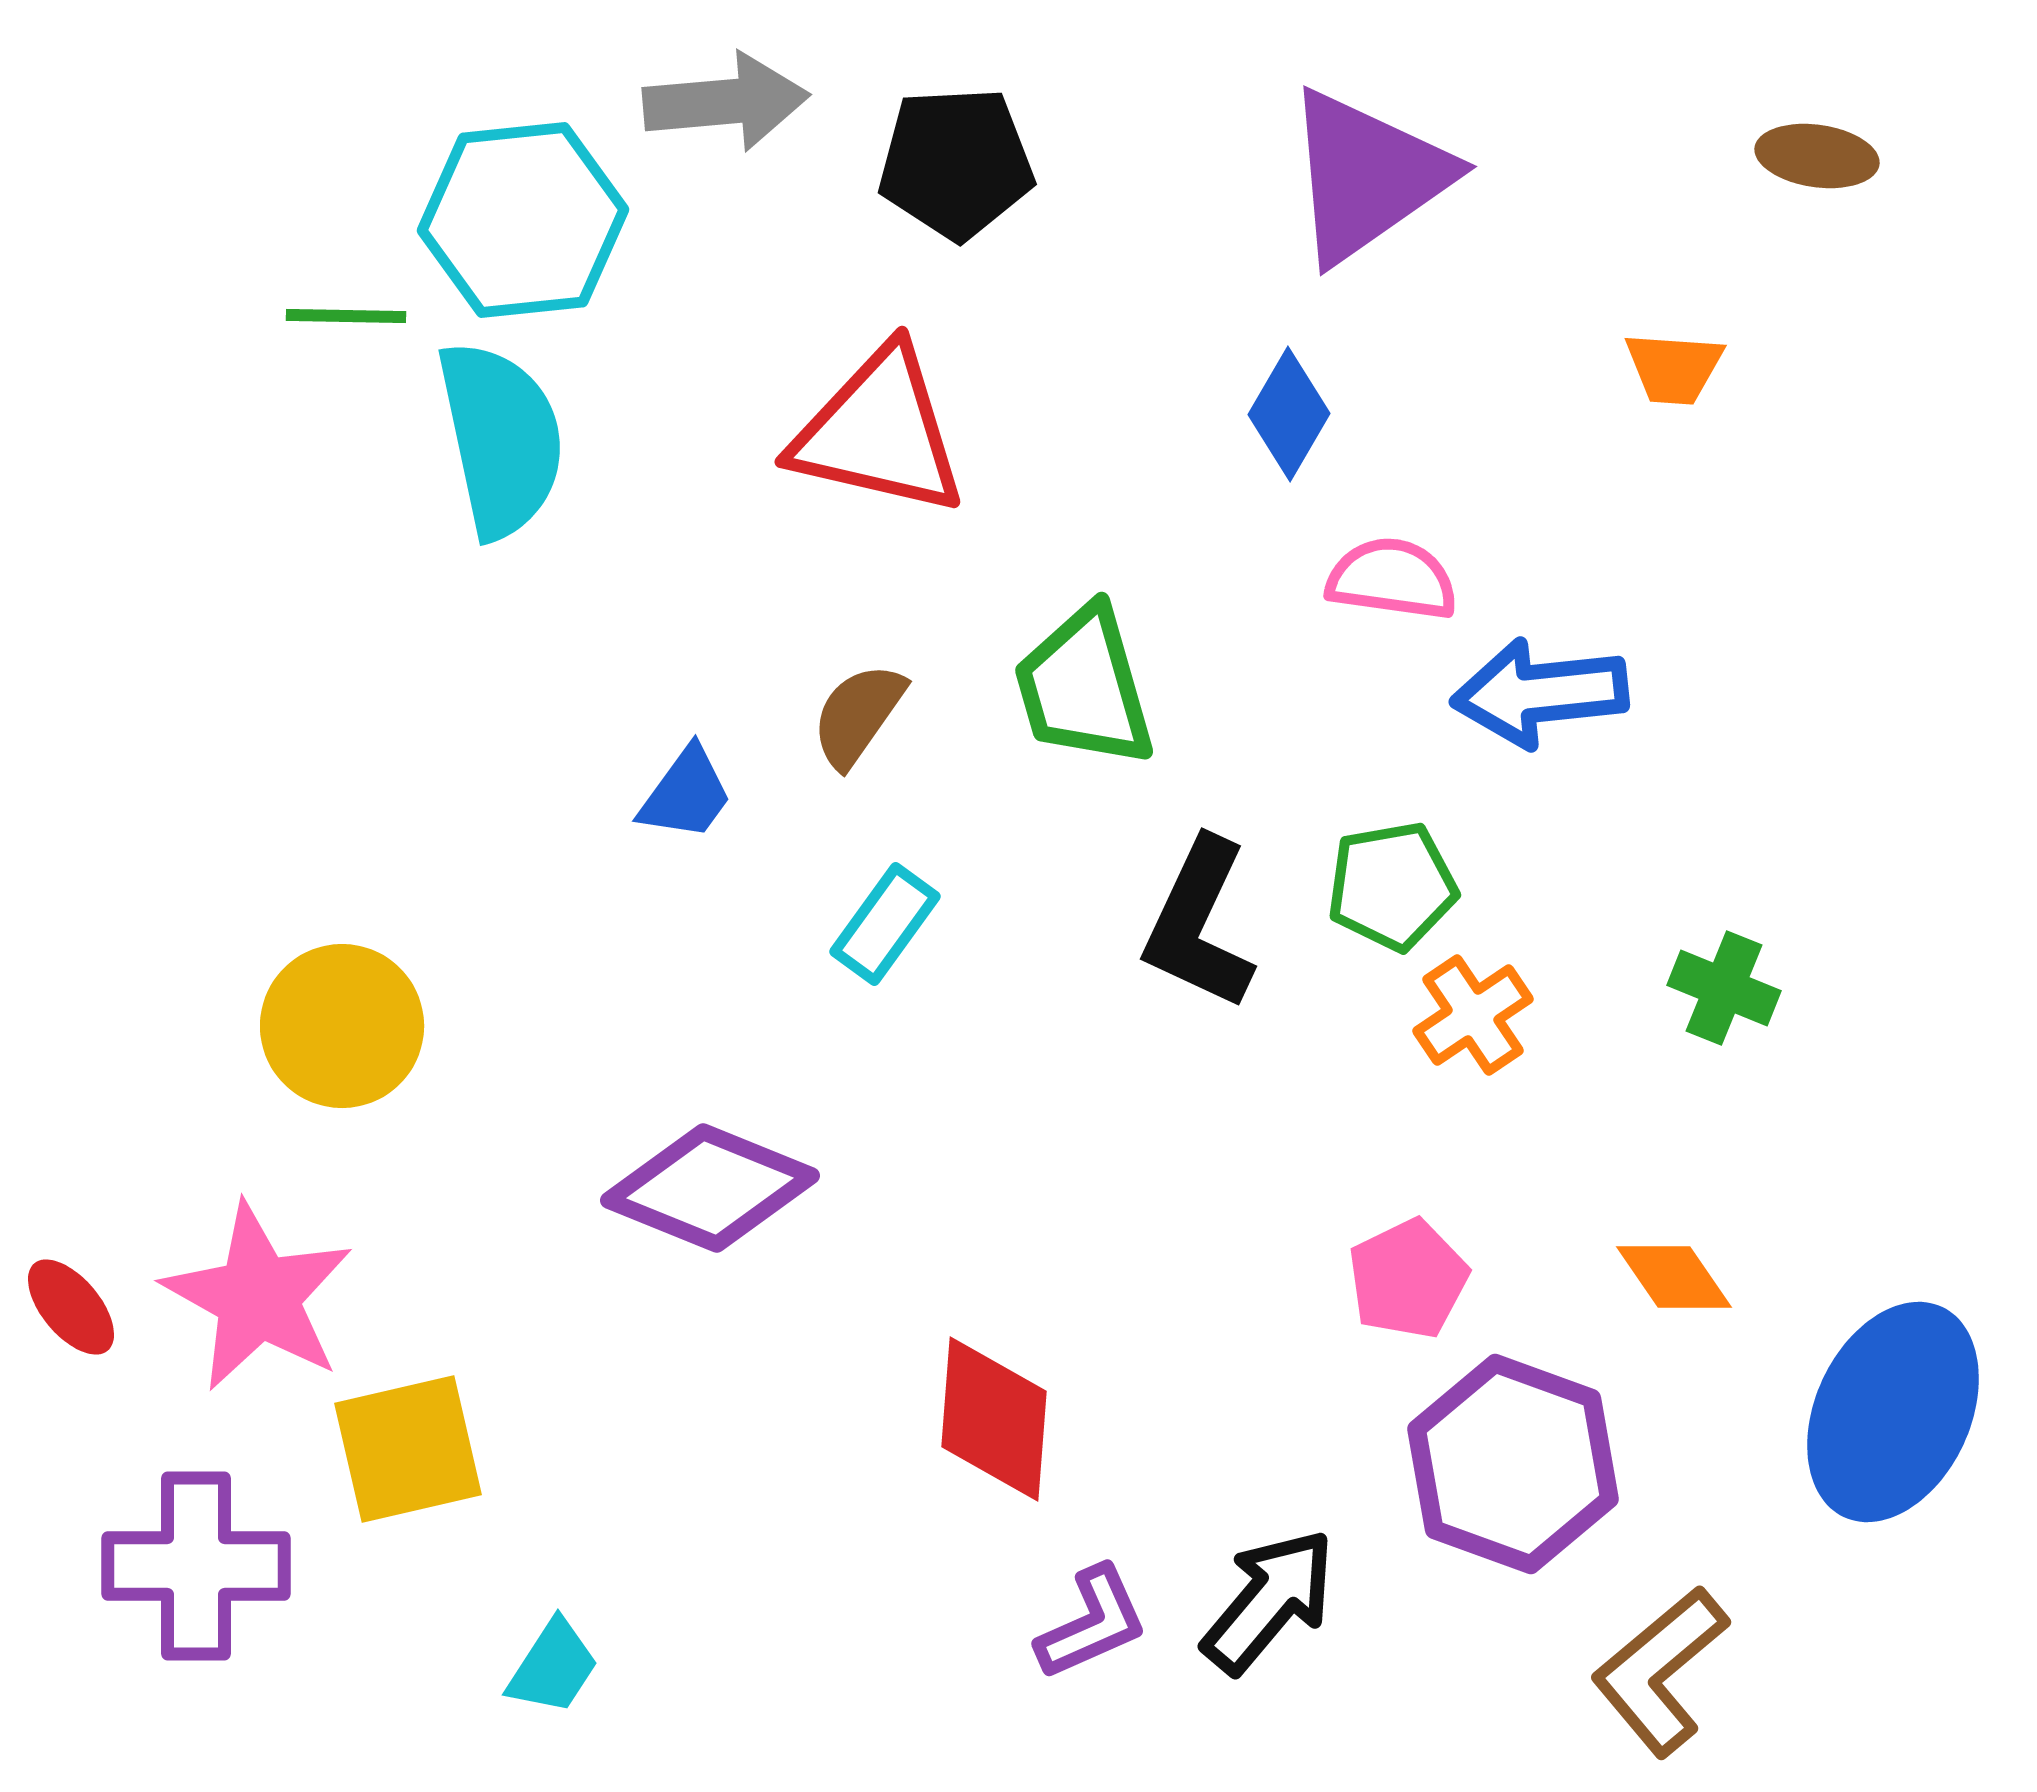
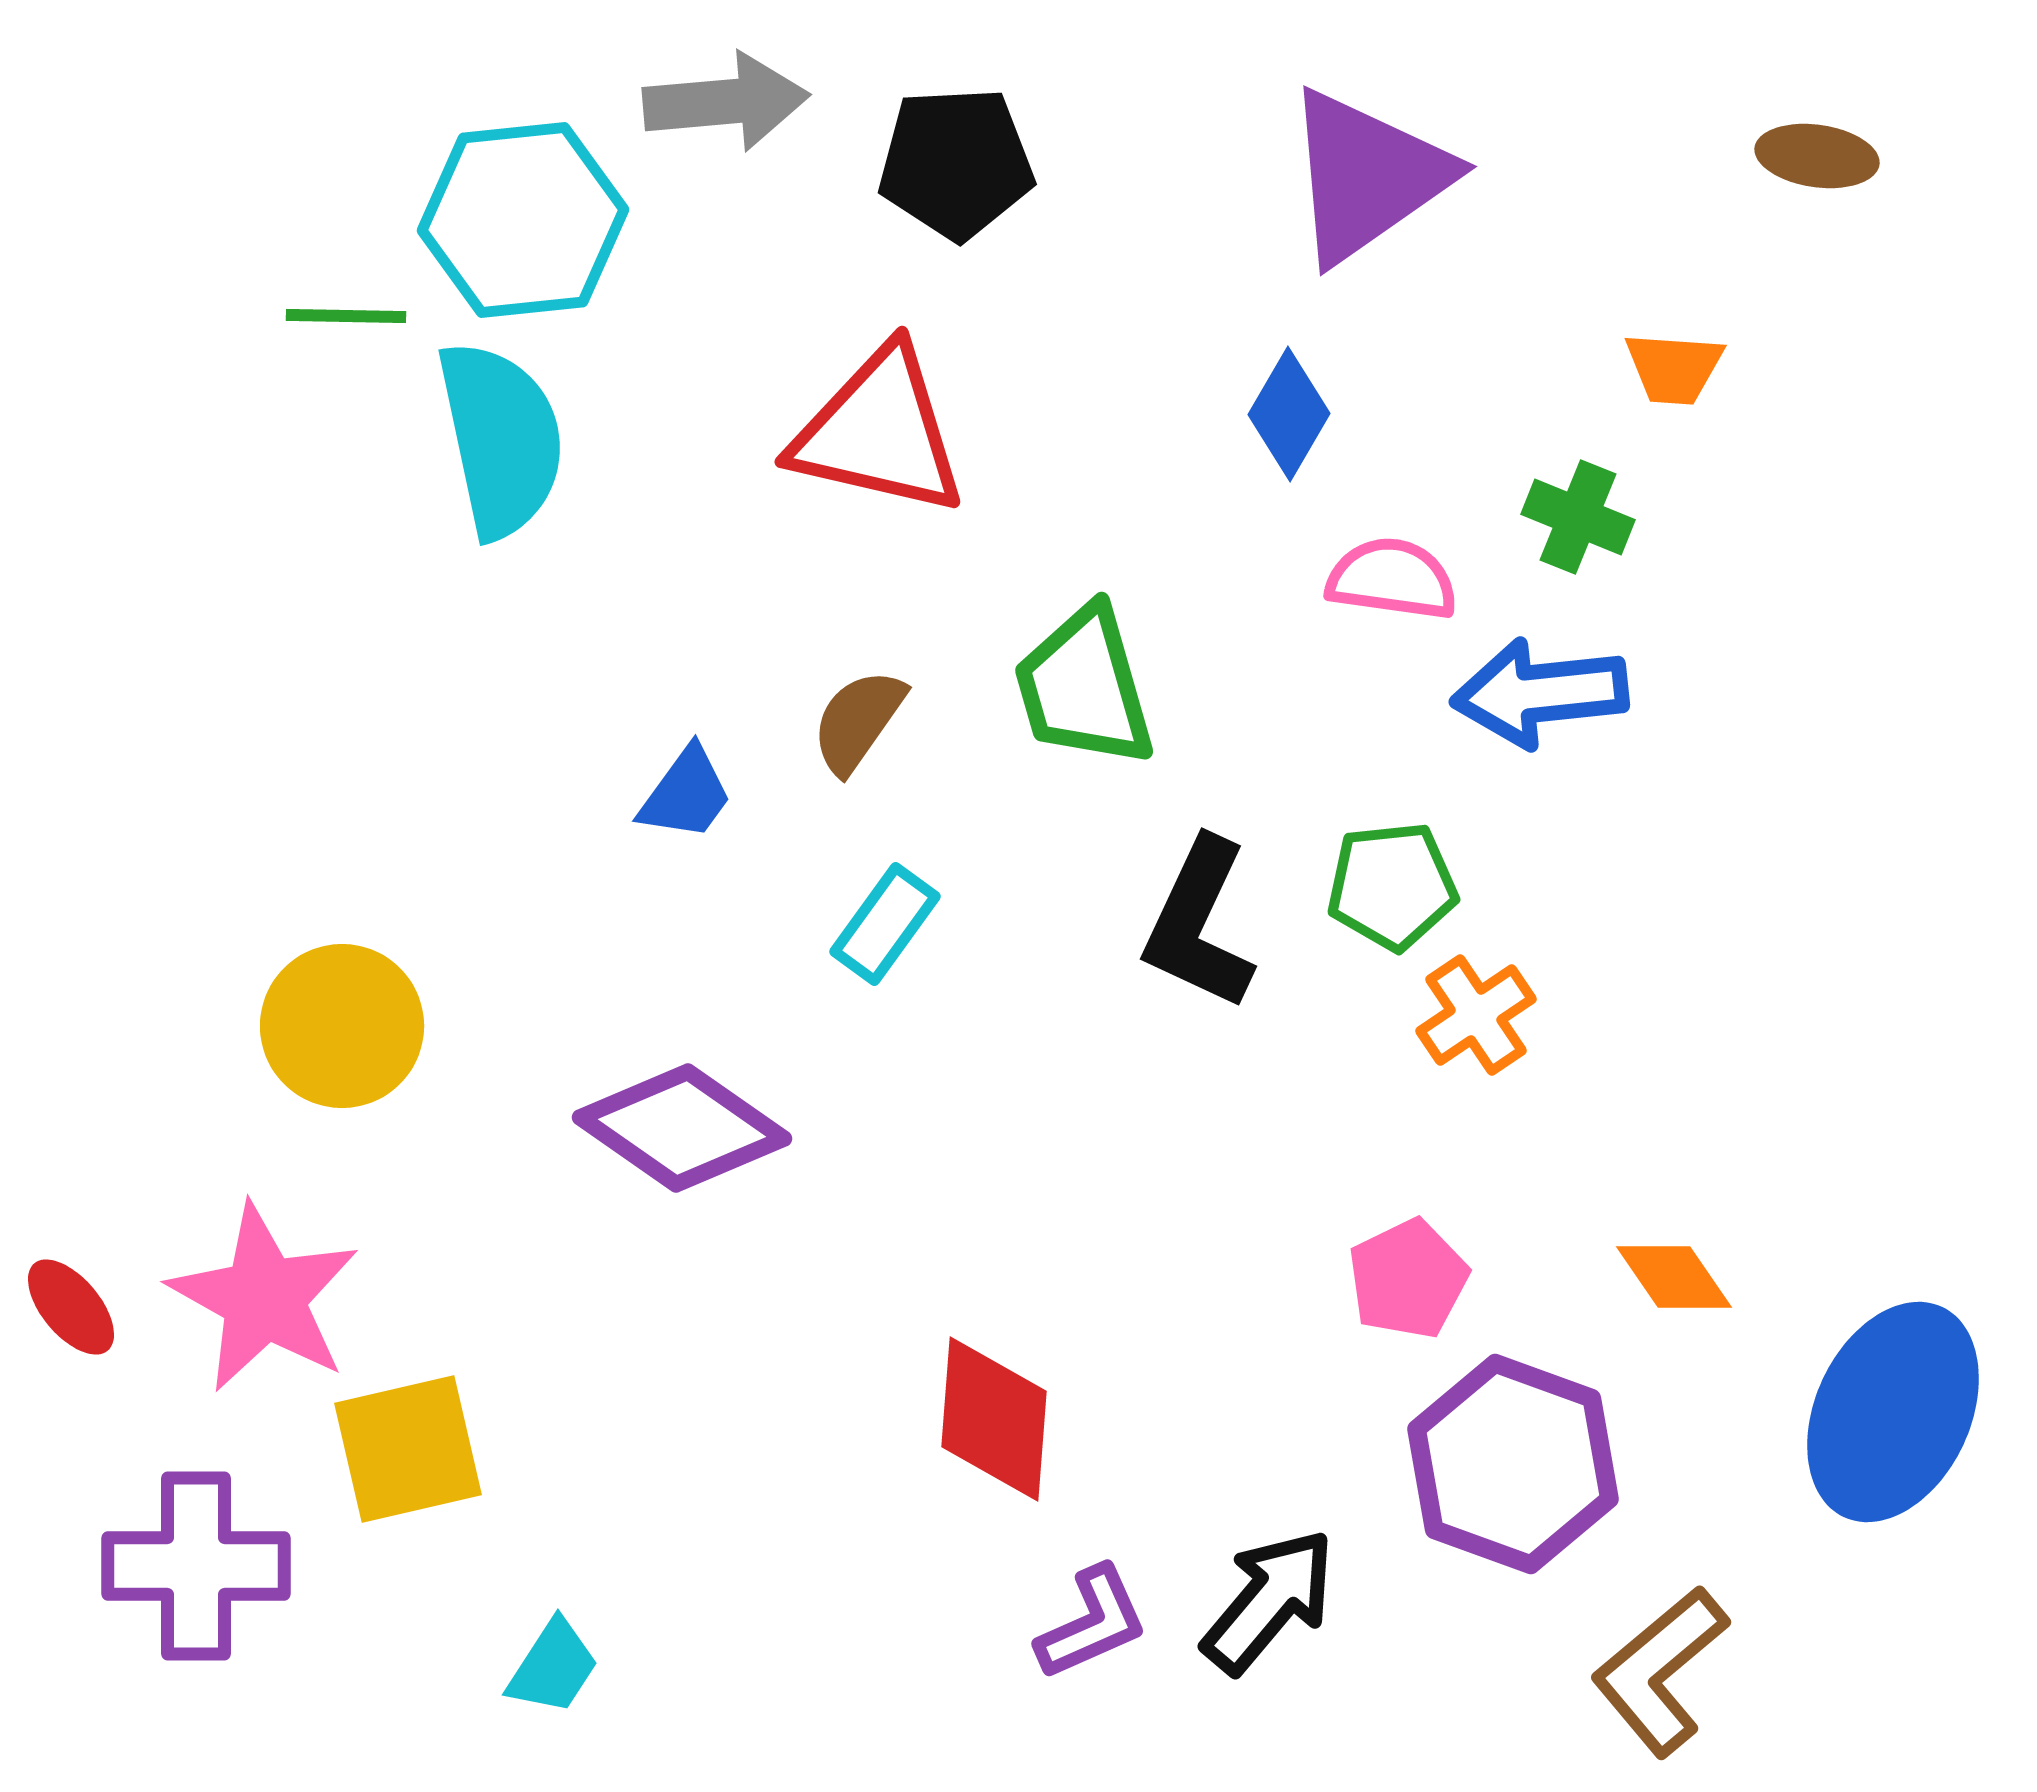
brown semicircle: moved 6 px down
green pentagon: rotated 4 degrees clockwise
green cross: moved 146 px left, 471 px up
orange cross: moved 3 px right
purple diamond: moved 28 px left, 60 px up; rotated 13 degrees clockwise
pink star: moved 6 px right, 1 px down
